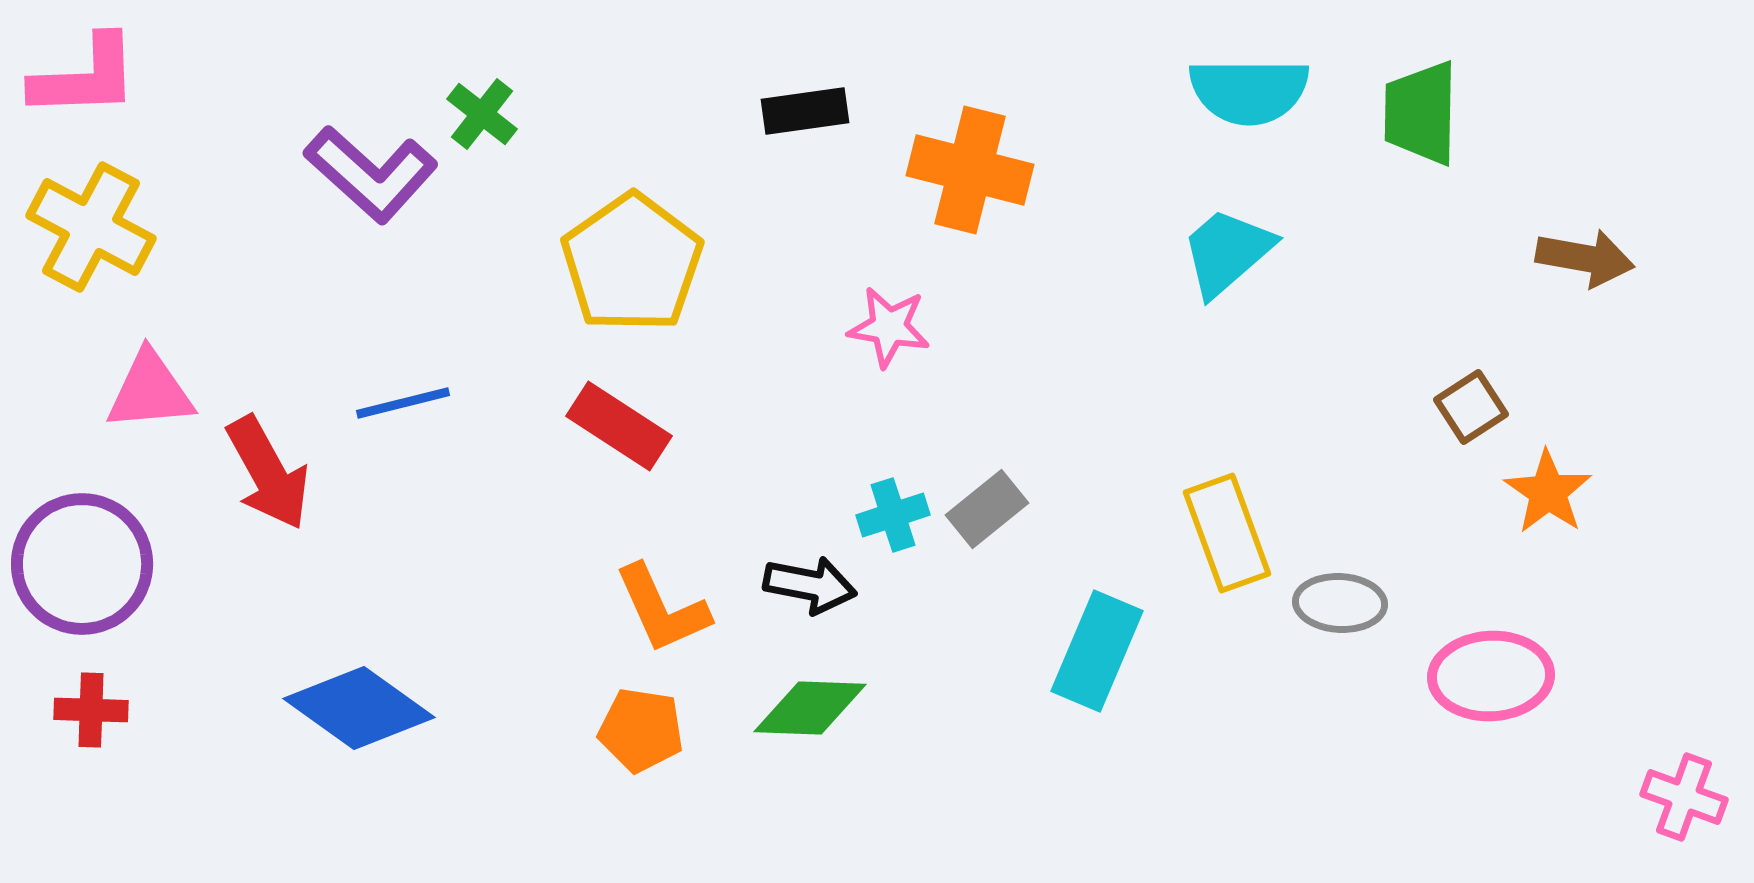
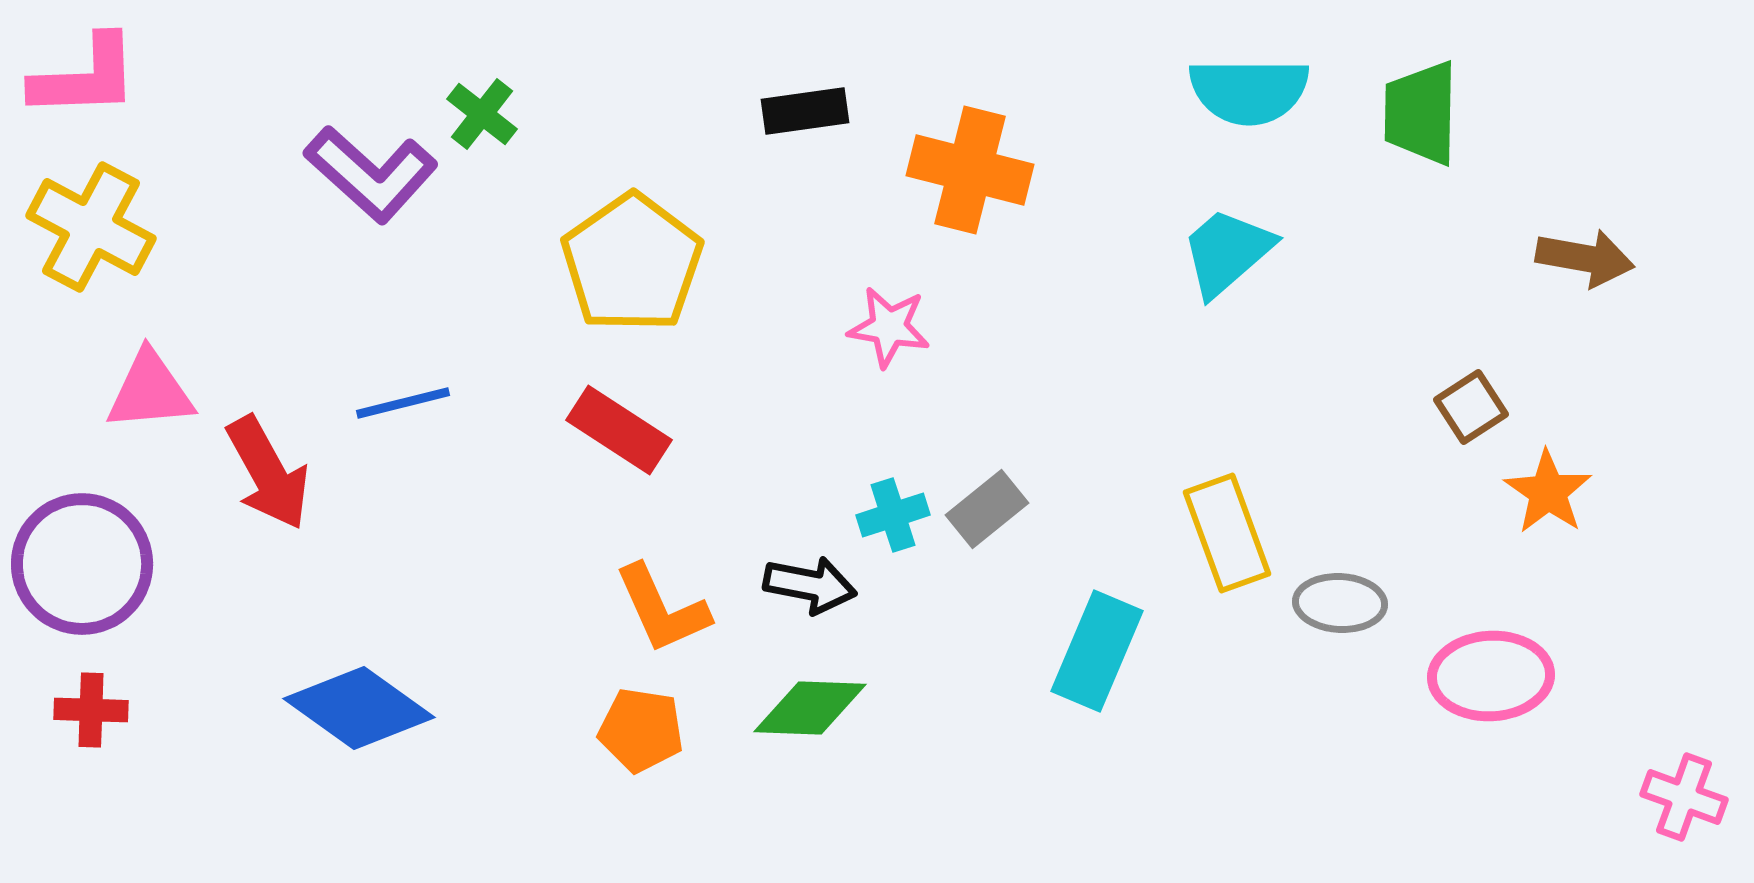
red rectangle: moved 4 px down
